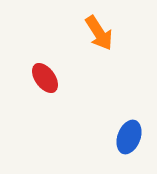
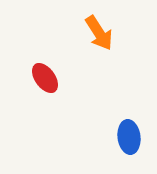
blue ellipse: rotated 28 degrees counterclockwise
